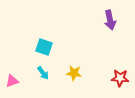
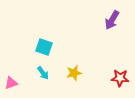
purple arrow: moved 2 px right; rotated 42 degrees clockwise
yellow star: rotated 21 degrees counterclockwise
pink triangle: moved 1 px left, 2 px down
